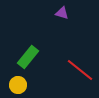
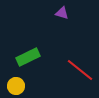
green rectangle: rotated 25 degrees clockwise
yellow circle: moved 2 px left, 1 px down
